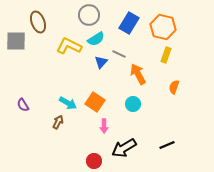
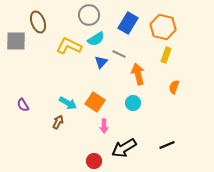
blue rectangle: moved 1 px left
orange arrow: rotated 15 degrees clockwise
cyan circle: moved 1 px up
